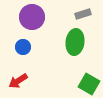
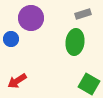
purple circle: moved 1 px left, 1 px down
blue circle: moved 12 px left, 8 px up
red arrow: moved 1 px left
